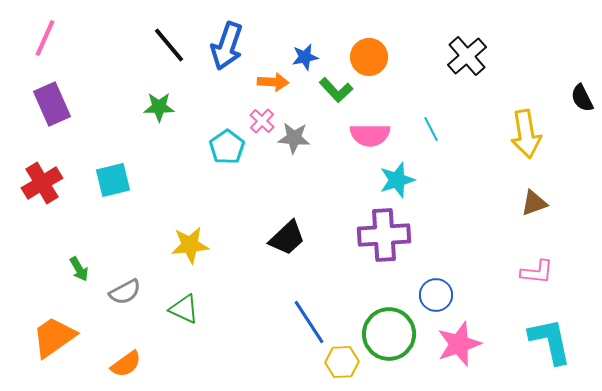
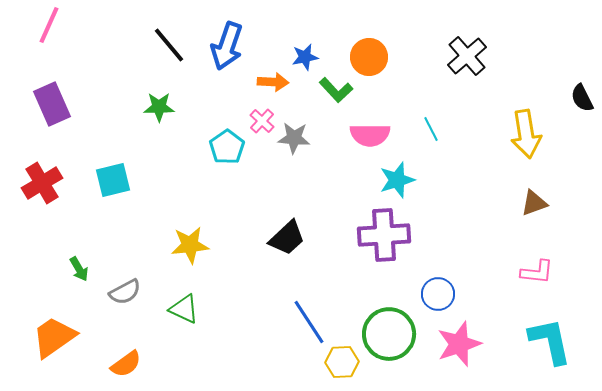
pink line: moved 4 px right, 13 px up
blue circle: moved 2 px right, 1 px up
